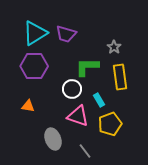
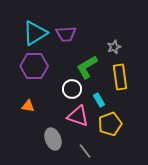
purple trapezoid: rotated 20 degrees counterclockwise
gray star: rotated 16 degrees clockwise
green L-shape: rotated 30 degrees counterclockwise
